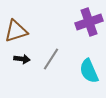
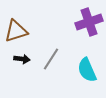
cyan semicircle: moved 2 px left, 1 px up
